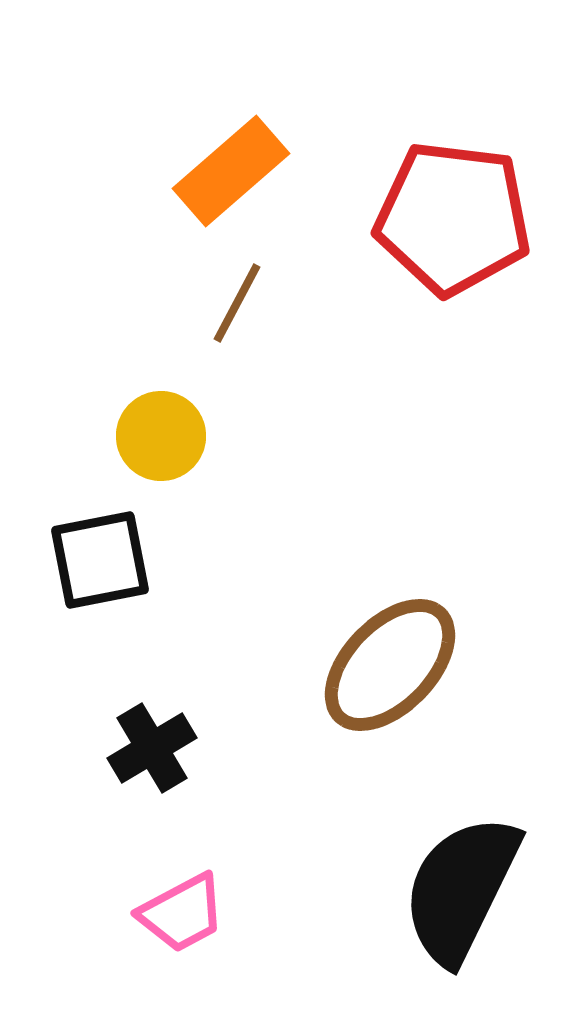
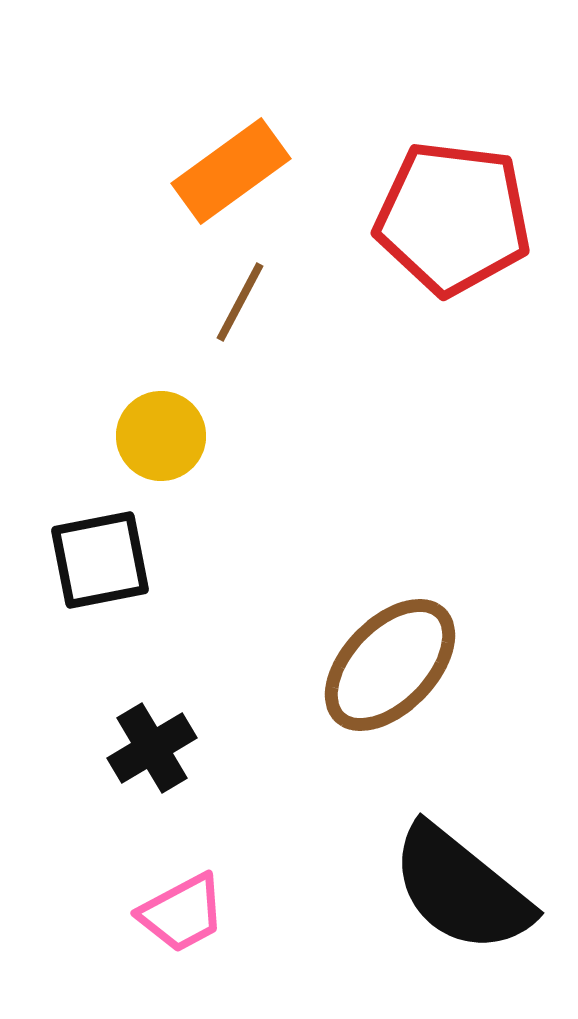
orange rectangle: rotated 5 degrees clockwise
brown line: moved 3 px right, 1 px up
black semicircle: rotated 77 degrees counterclockwise
